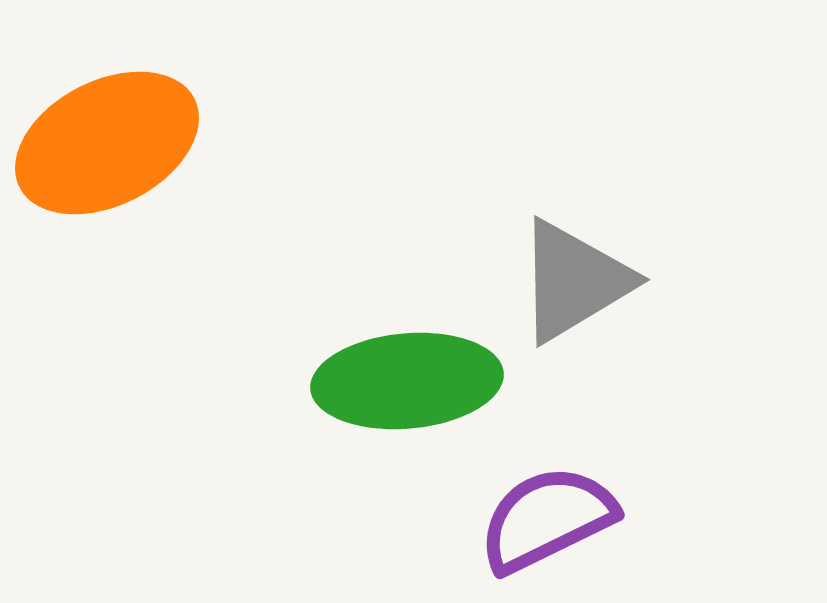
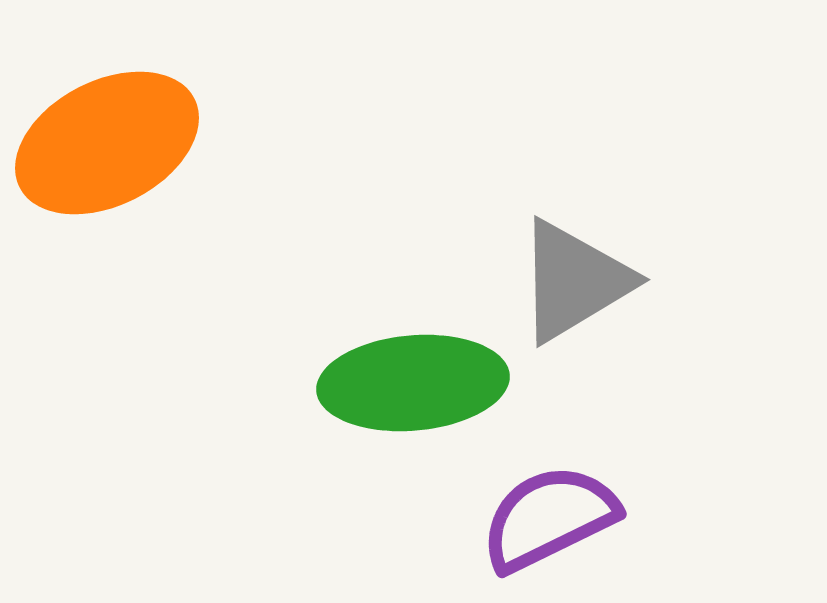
green ellipse: moved 6 px right, 2 px down
purple semicircle: moved 2 px right, 1 px up
